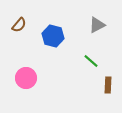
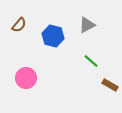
gray triangle: moved 10 px left
brown rectangle: moved 2 px right; rotated 63 degrees counterclockwise
